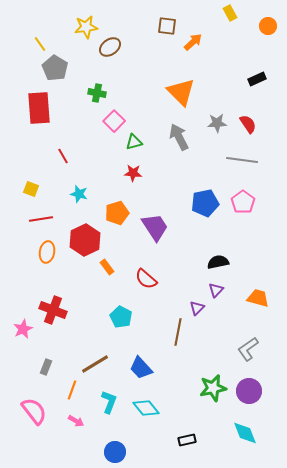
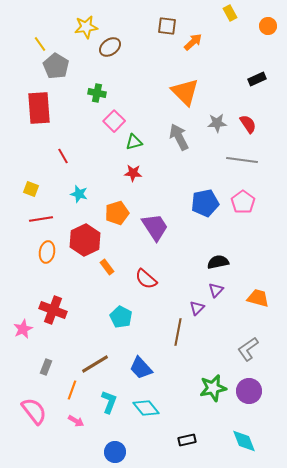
gray pentagon at (55, 68): moved 1 px right, 2 px up
orange triangle at (181, 92): moved 4 px right
cyan diamond at (245, 433): moved 1 px left, 8 px down
